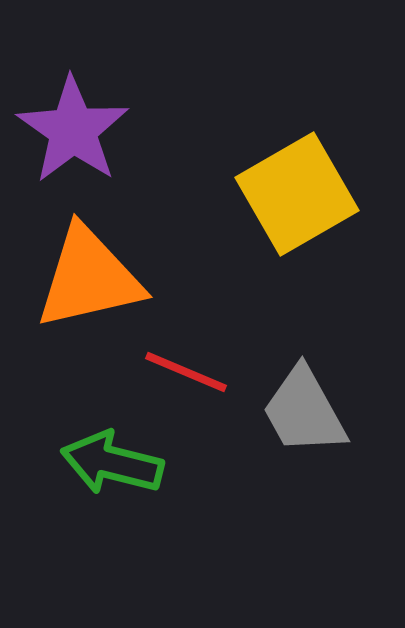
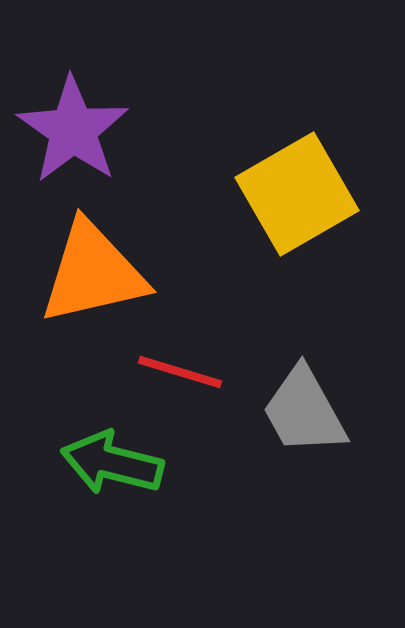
orange triangle: moved 4 px right, 5 px up
red line: moved 6 px left; rotated 6 degrees counterclockwise
